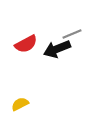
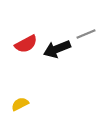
gray line: moved 14 px right
